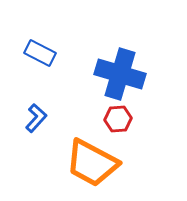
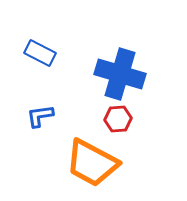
blue L-shape: moved 4 px right, 2 px up; rotated 140 degrees counterclockwise
